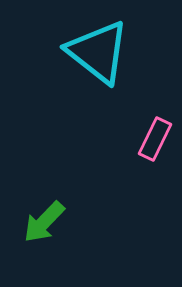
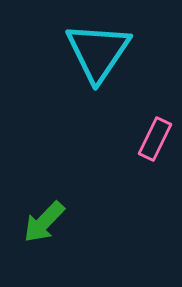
cyan triangle: rotated 26 degrees clockwise
